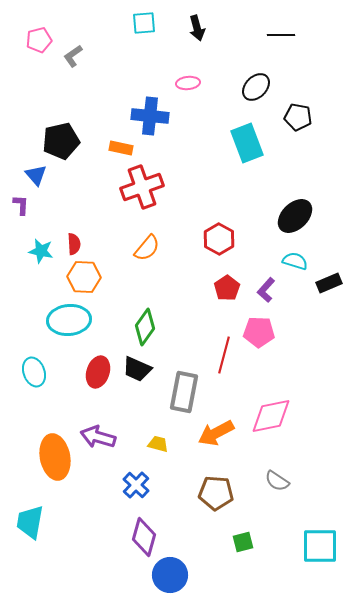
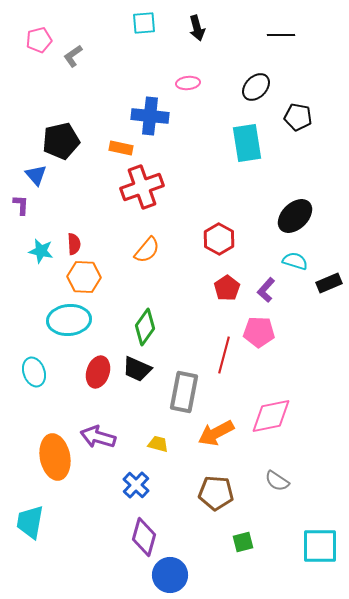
cyan rectangle at (247, 143): rotated 12 degrees clockwise
orange semicircle at (147, 248): moved 2 px down
